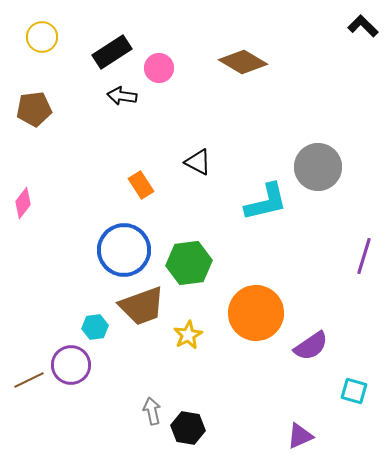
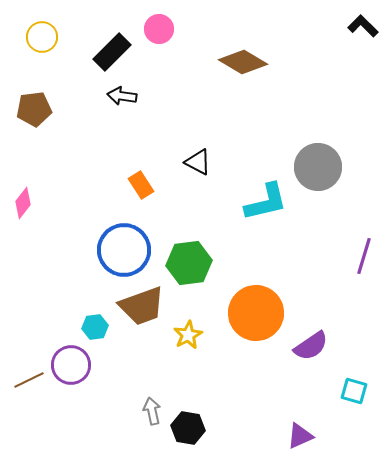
black rectangle: rotated 12 degrees counterclockwise
pink circle: moved 39 px up
